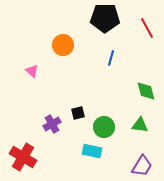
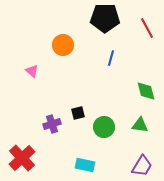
purple cross: rotated 12 degrees clockwise
cyan rectangle: moved 7 px left, 14 px down
red cross: moved 1 px left, 1 px down; rotated 16 degrees clockwise
